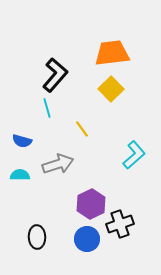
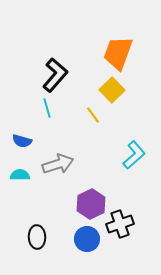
orange trapezoid: moved 6 px right; rotated 63 degrees counterclockwise
yellow square: moved 1 px right, 1 px down
yellow line: moved 11 px right, 14 px up
